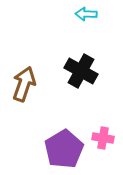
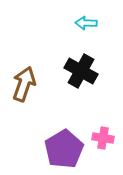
cyan arrow: moved 9 px down
